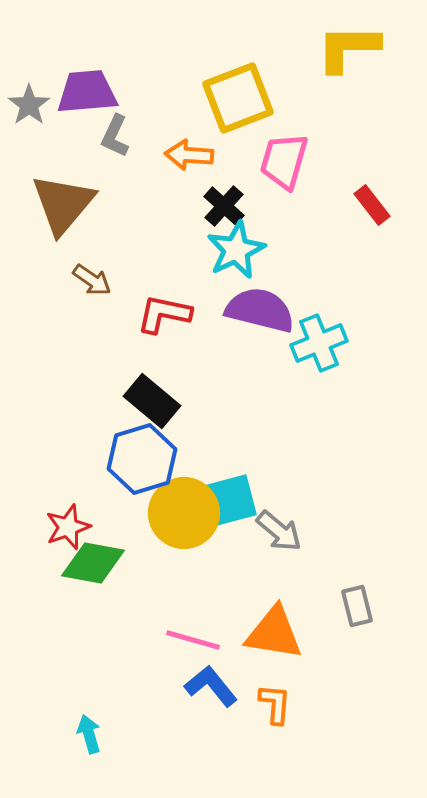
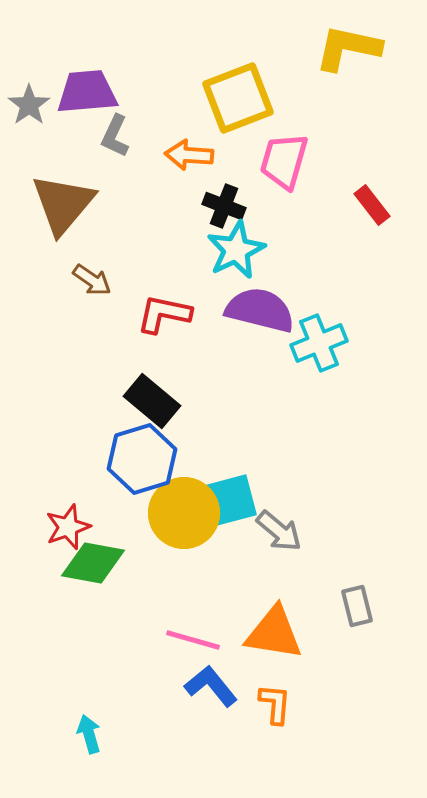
yellow L-shape: rotated 12 degrees clockwise
black cross: rotated 21 degrees counterclockwise
